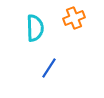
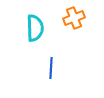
blue line: moved 2 px right; rotated 30 degrees counterclockwise
